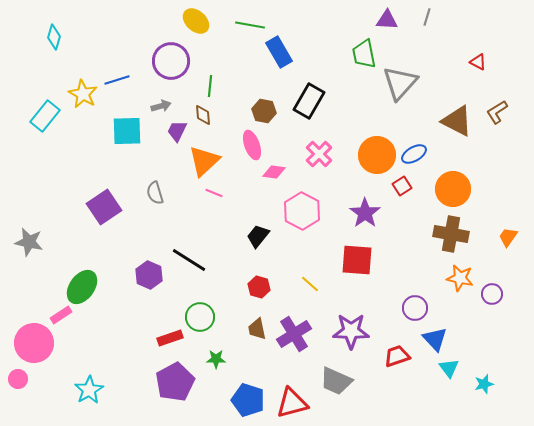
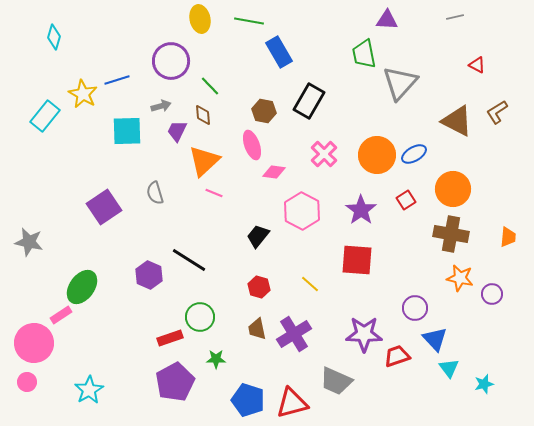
gray line at (427, 17): moved 28 px right; rotated 60 degrees clockwise
yellow ellipse at (196, 21): moved 4 px right, 2 px up; rotated 36 degrees clockwise
green line at (250, 25): moved 1 px left, 4 px up
red triangle at (478, 62): moved 1 px left, 3 px down
green line at (210, 86): rotated 50 degrees counterclockwise
pink cross at (319, 154): moved 5 px right
red square at (402, 186): moved 4 px right, 14 px down
purple star at (365, 213): moved 4 px left, 3 px up
orange trapezoid at (508, 237): rotated 150 degrees clockwise
purple star at (351, 331): moved 13 px right, 3 px down
pink circle at (18, 379): moved 9 px right, 3 px down
